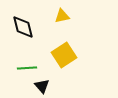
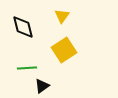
yellow triangle: rotated 42 degrees counterclockwise
yellow square: moved 5 px up
black triangle: rotated 35 degrees clockwise
